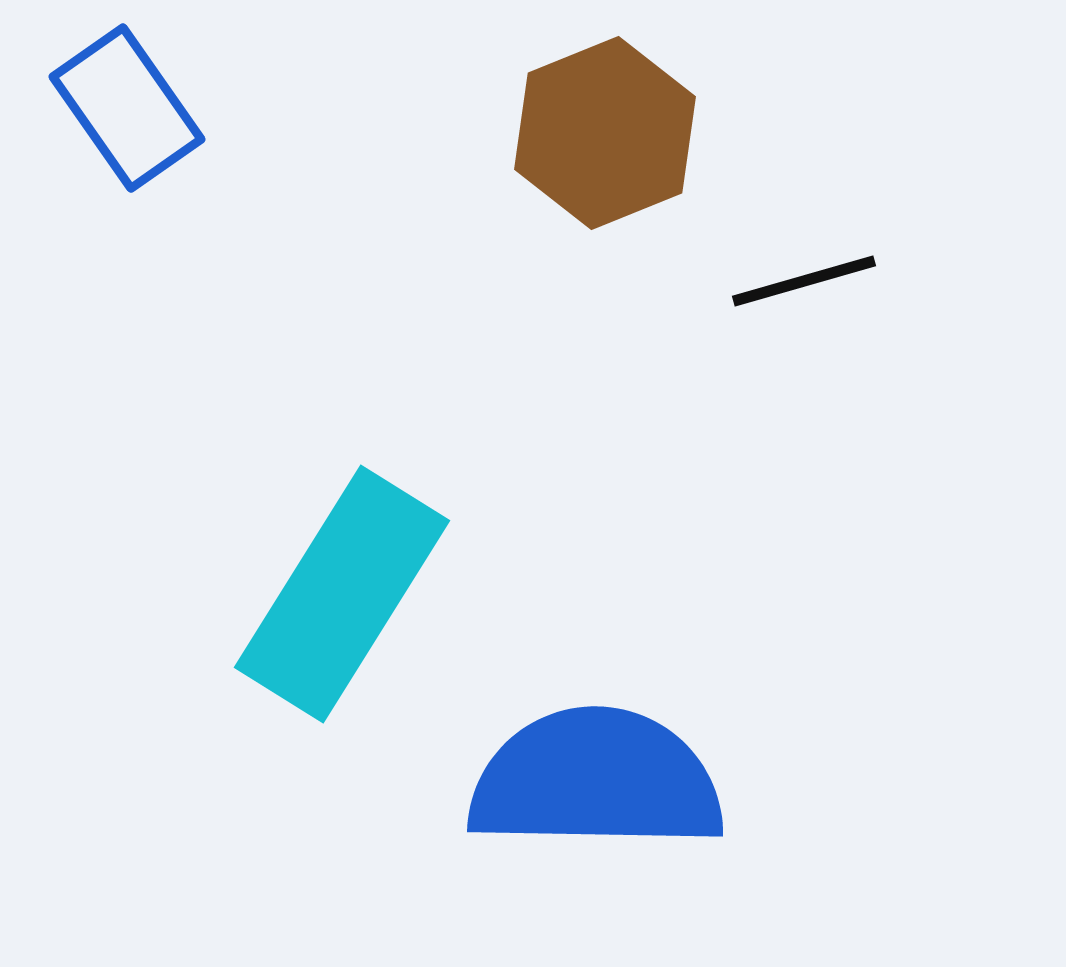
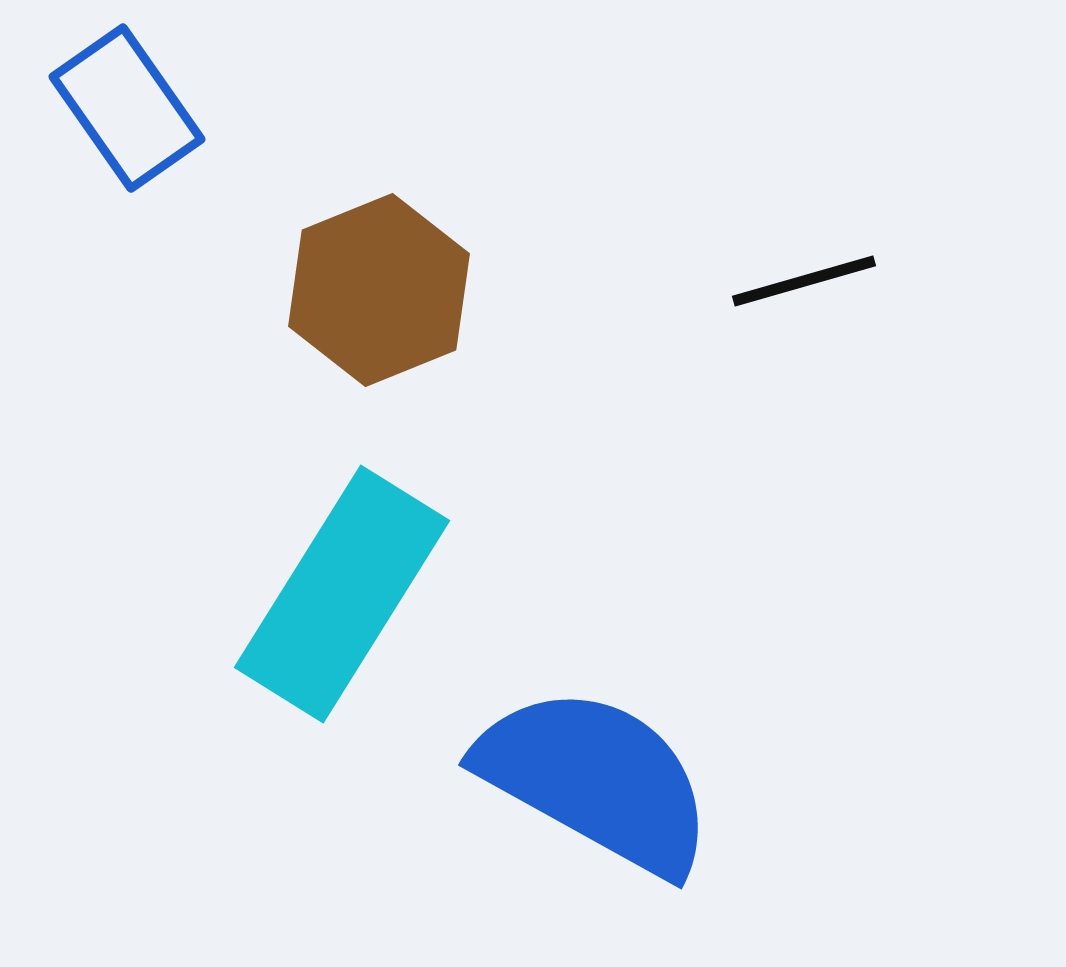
brown hexagon: moved 226 px left, 157 px down
blue semicircle: rotated 28 degrees clockwise
